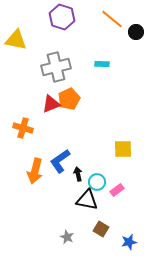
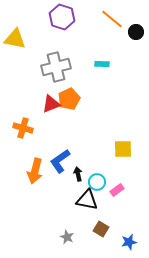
yellow triangle: moved 1 px left, 1 px up
